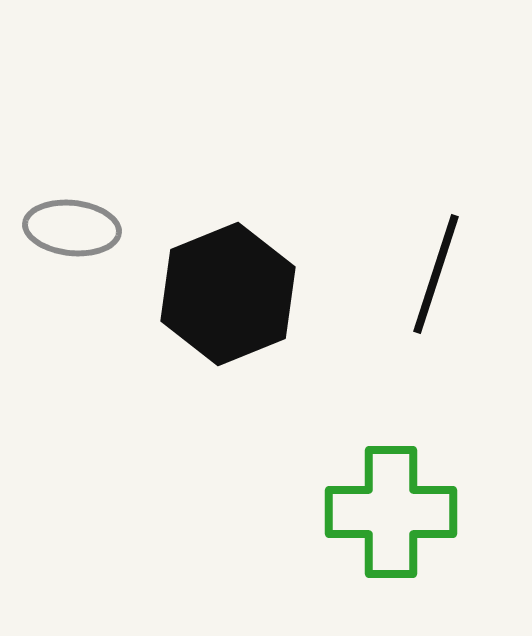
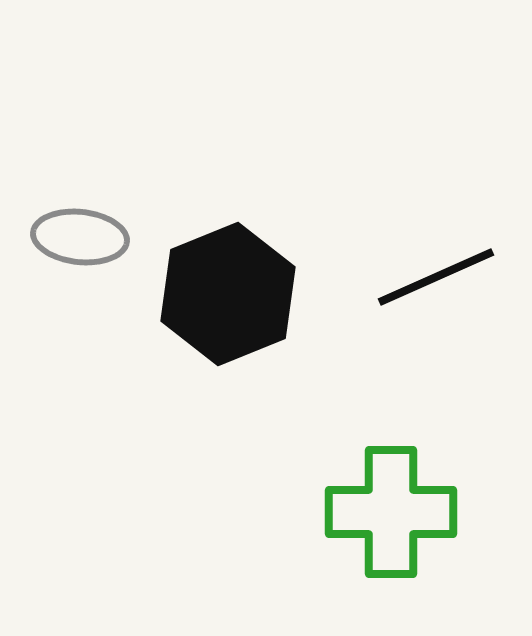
gray ellipse: moved 8 px right, 9 px down
black line: moved 3 px down; rotated 48 degrees clockwise
